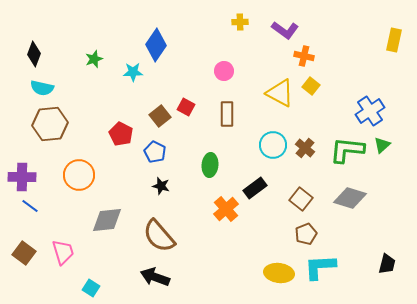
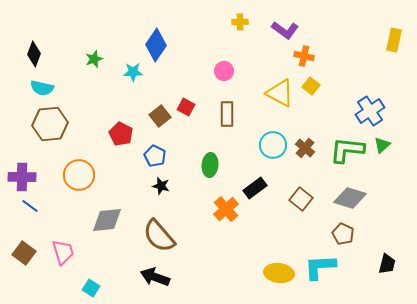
blue pentagon at (155, 152): moved 4 px down
brown pentagon at (306, 234): moved 37 px right; rotated 25 degrees counterclockwise
